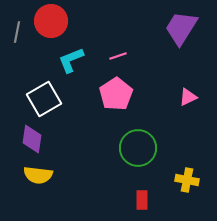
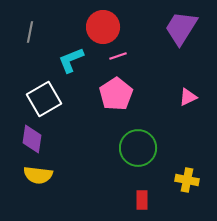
red circle: moved 52 px right, 6 px down
gray line: moved 13 px right
